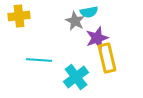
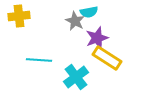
yellow rectangle: rotated 44 degrees counterclockwise
